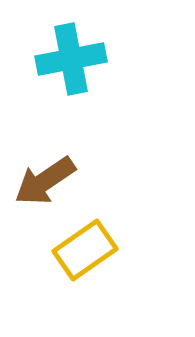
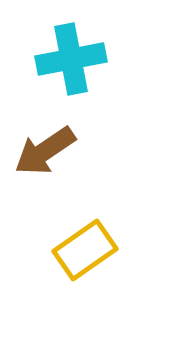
brown arrow: moved 30 px up
